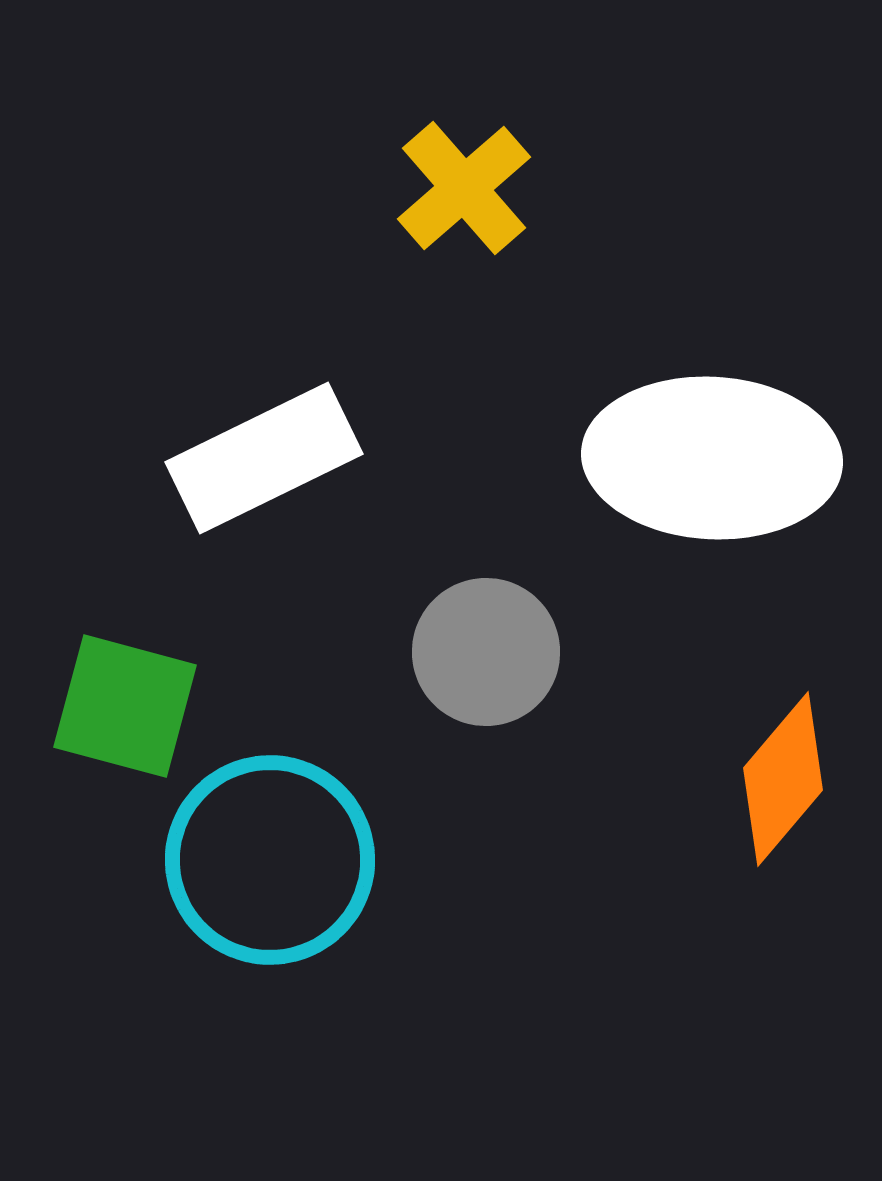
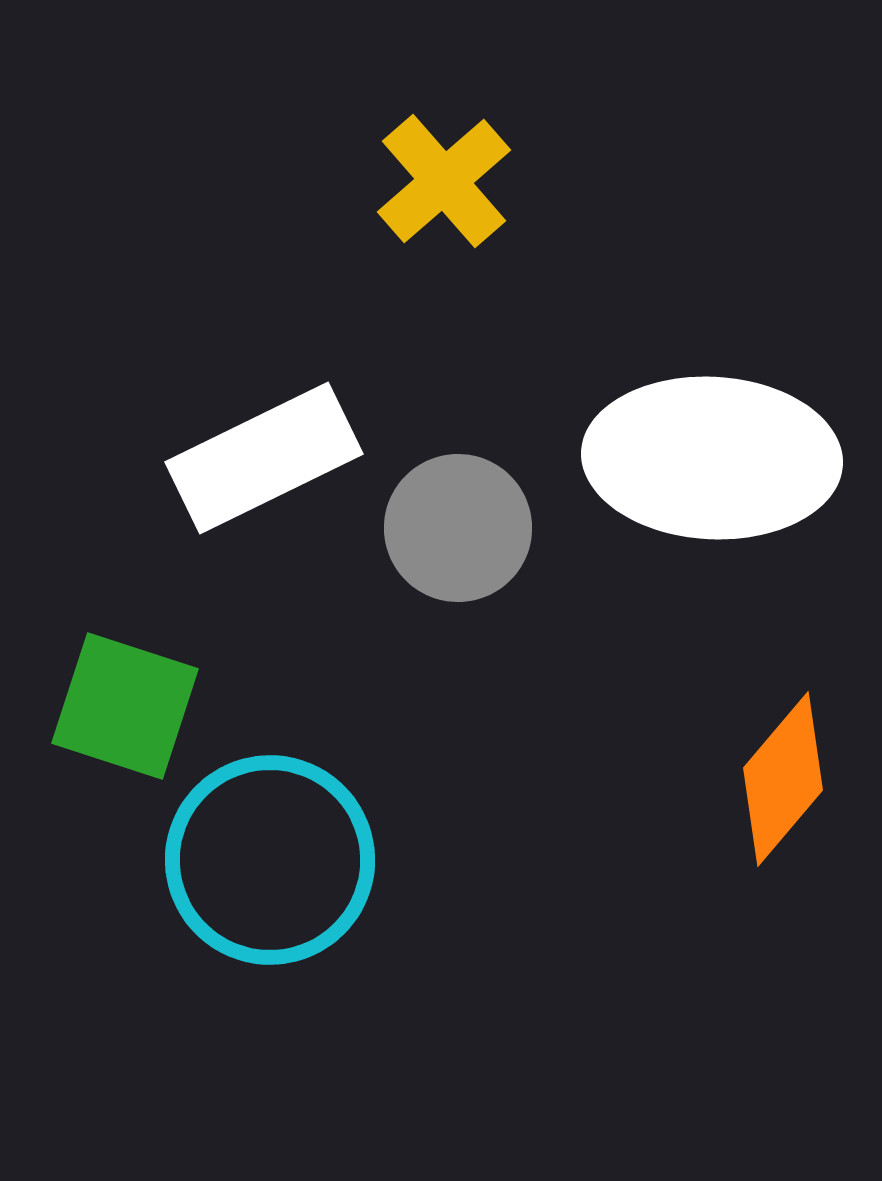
yellow cross: moved 20 px left, 7 px up
gray circle: moved 28 px left, 124 px up
green square: rotated 3 degrees clockwise
